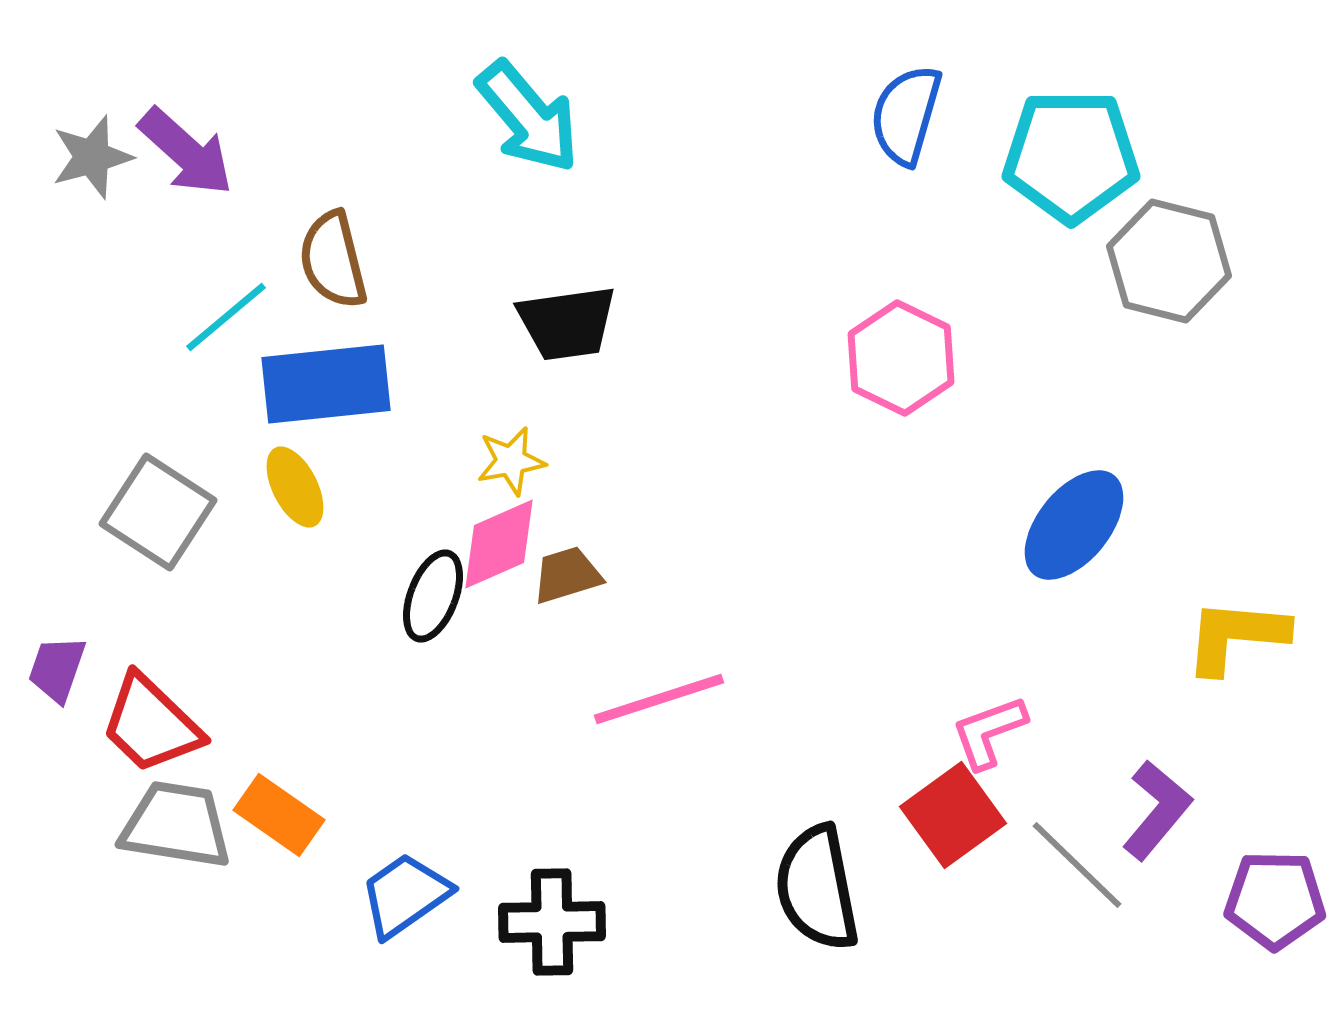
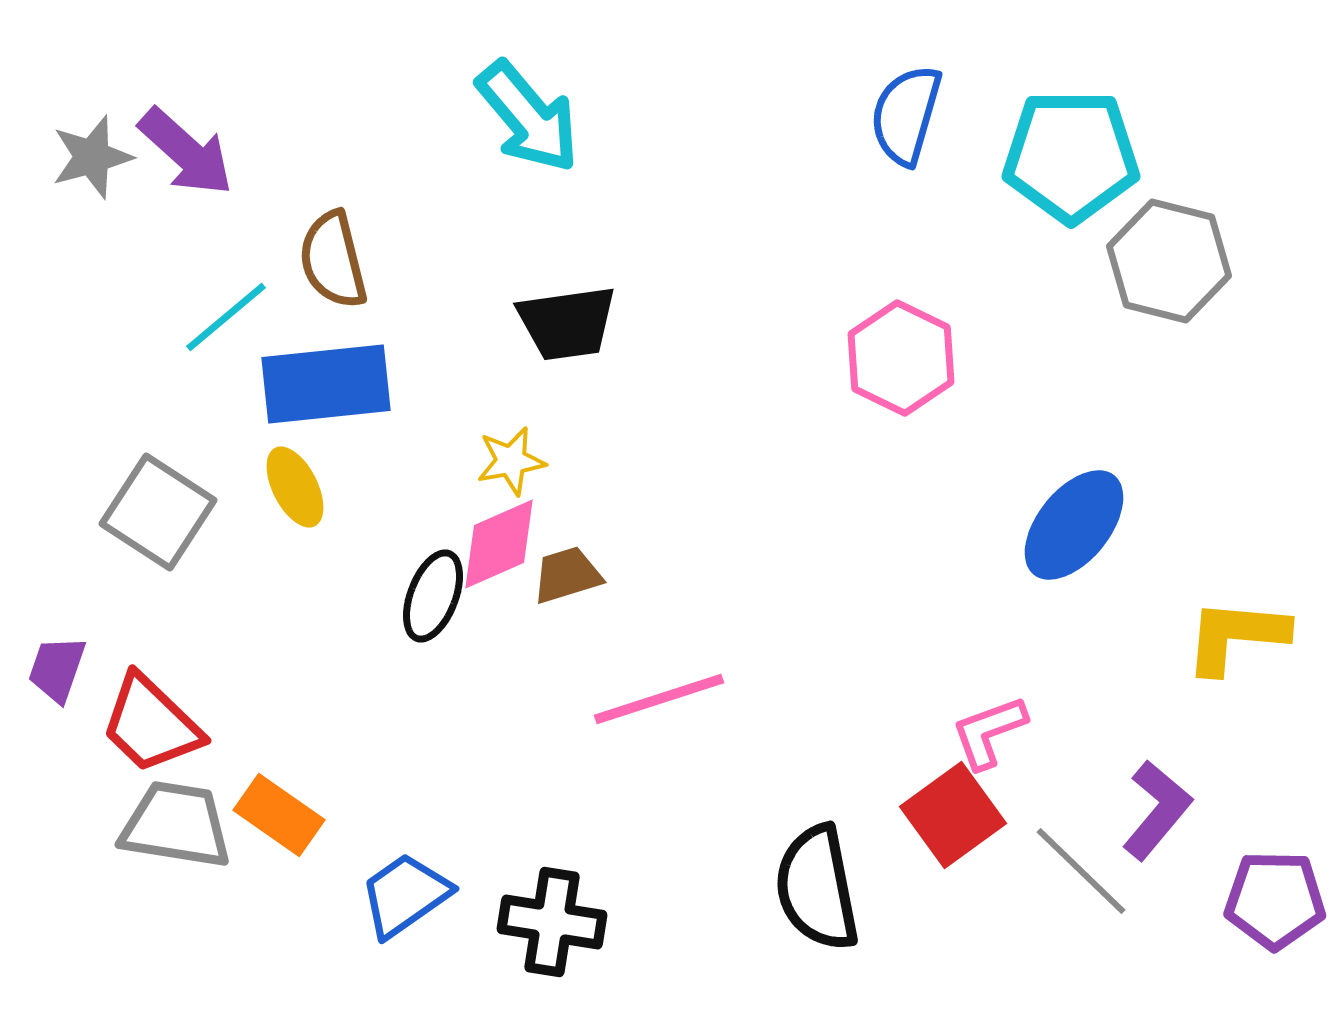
gray line: moved 4 px right, 6 px down
black cross: rotated 10 degrees clockwise
